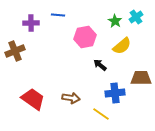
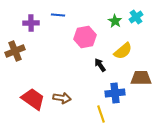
yellow semicircle: moved 1 px right, 5 px down
black arrow: rotated 16 degrees clockwise
brown arrow: moved 9 px left
yellow line: rotated 36 degrees clockwise
